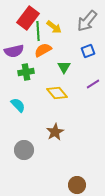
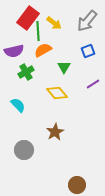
yellow arrow: moved 4 px up
green cross: rotated 21 degrees counterclockwise
